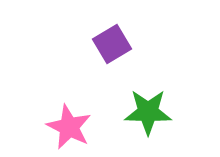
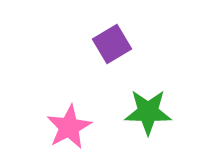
pink star: rotated 18 degrees clockwise
